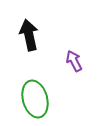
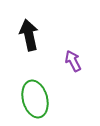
purple arrow: moved 1 px left
